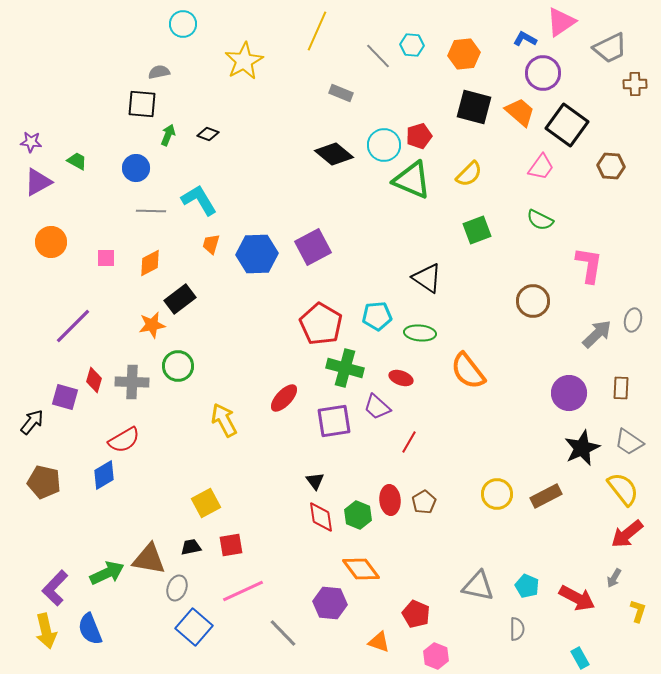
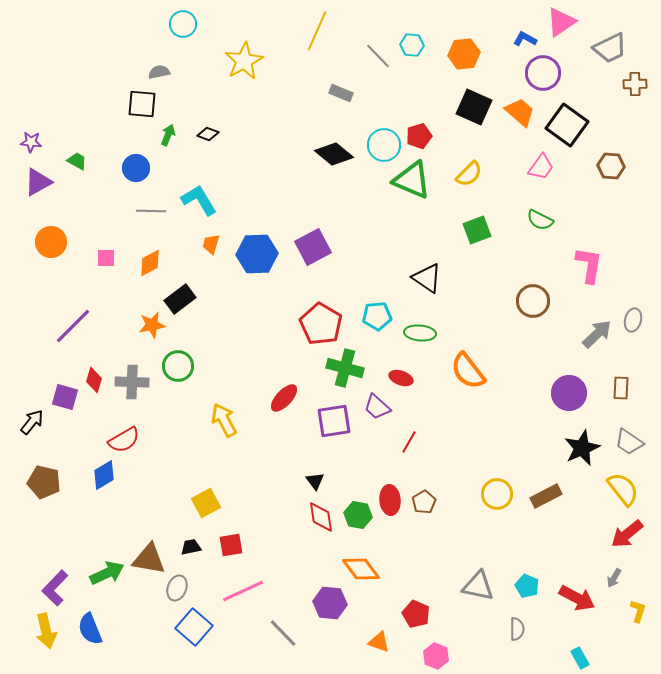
black square at (474, 107): rotated 9 degrees clockwise
green hexagon at (358, 515): rotated 12 degrees counterclockwise
